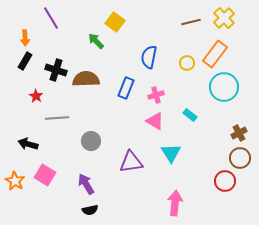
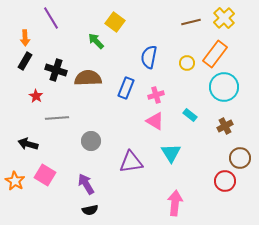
brown semicircle: moved 2 px right, 1 px up
brown cross: moved 14 px left, 7 px up
